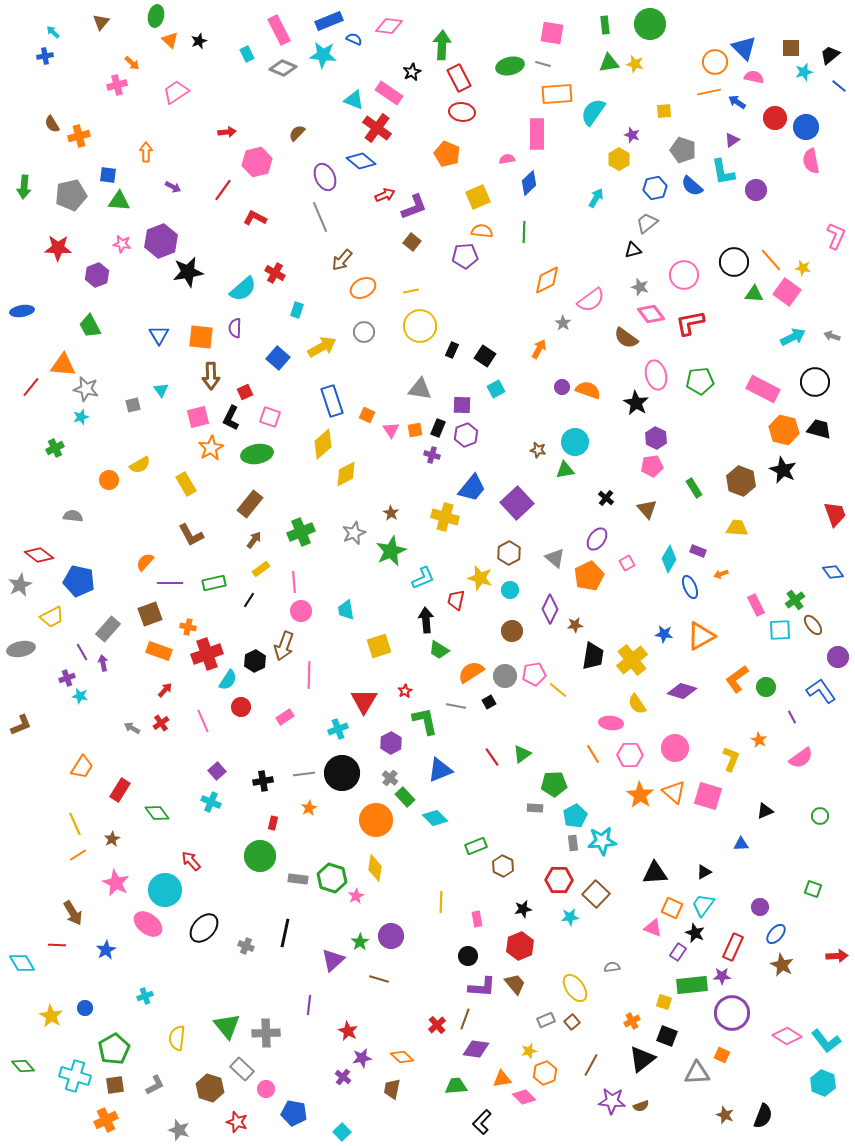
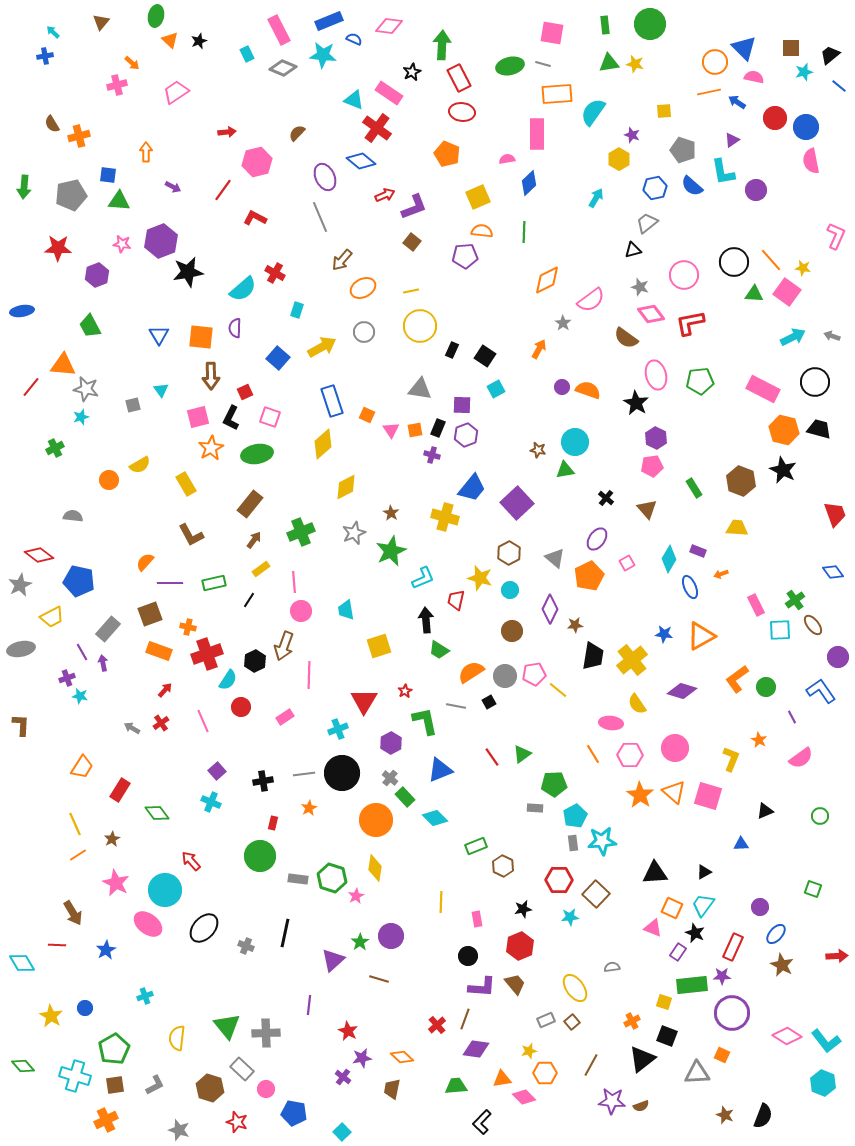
yellow diamond at (346, 474): moved 13 px down
brown L-shape at (21, 725): rotated 65 degrees counterclockwise
orange hexagon at (545, 1073): rotated 20 degrees clockwise
